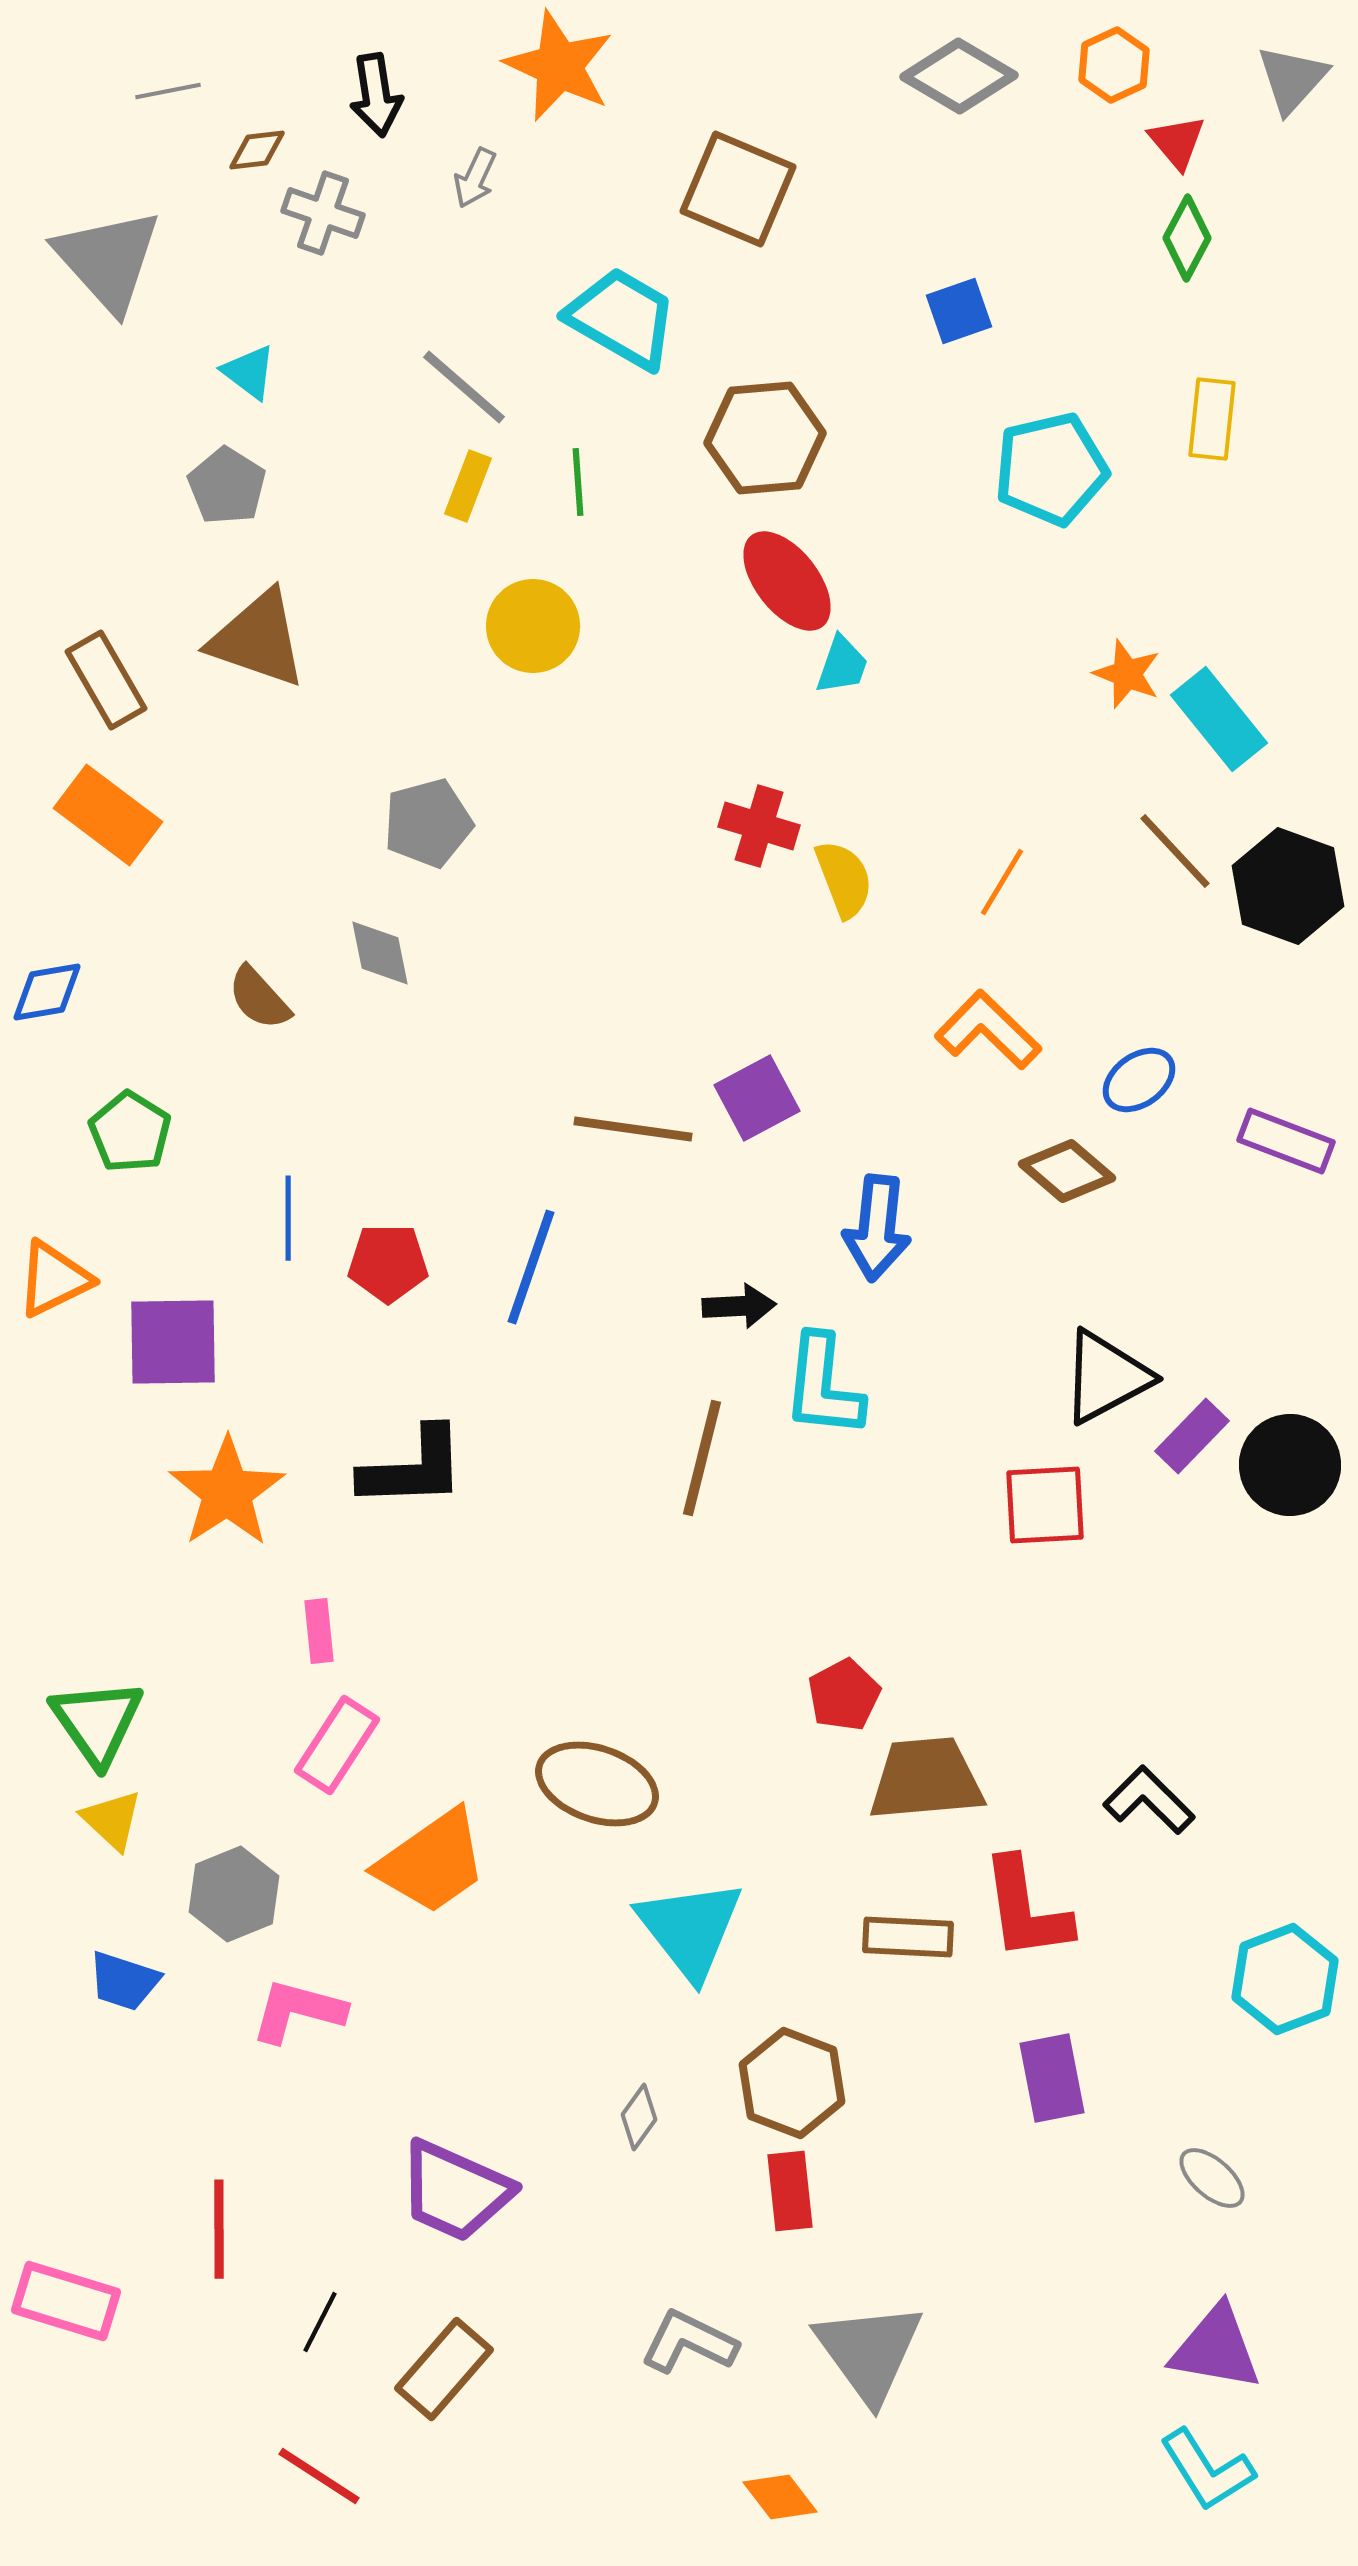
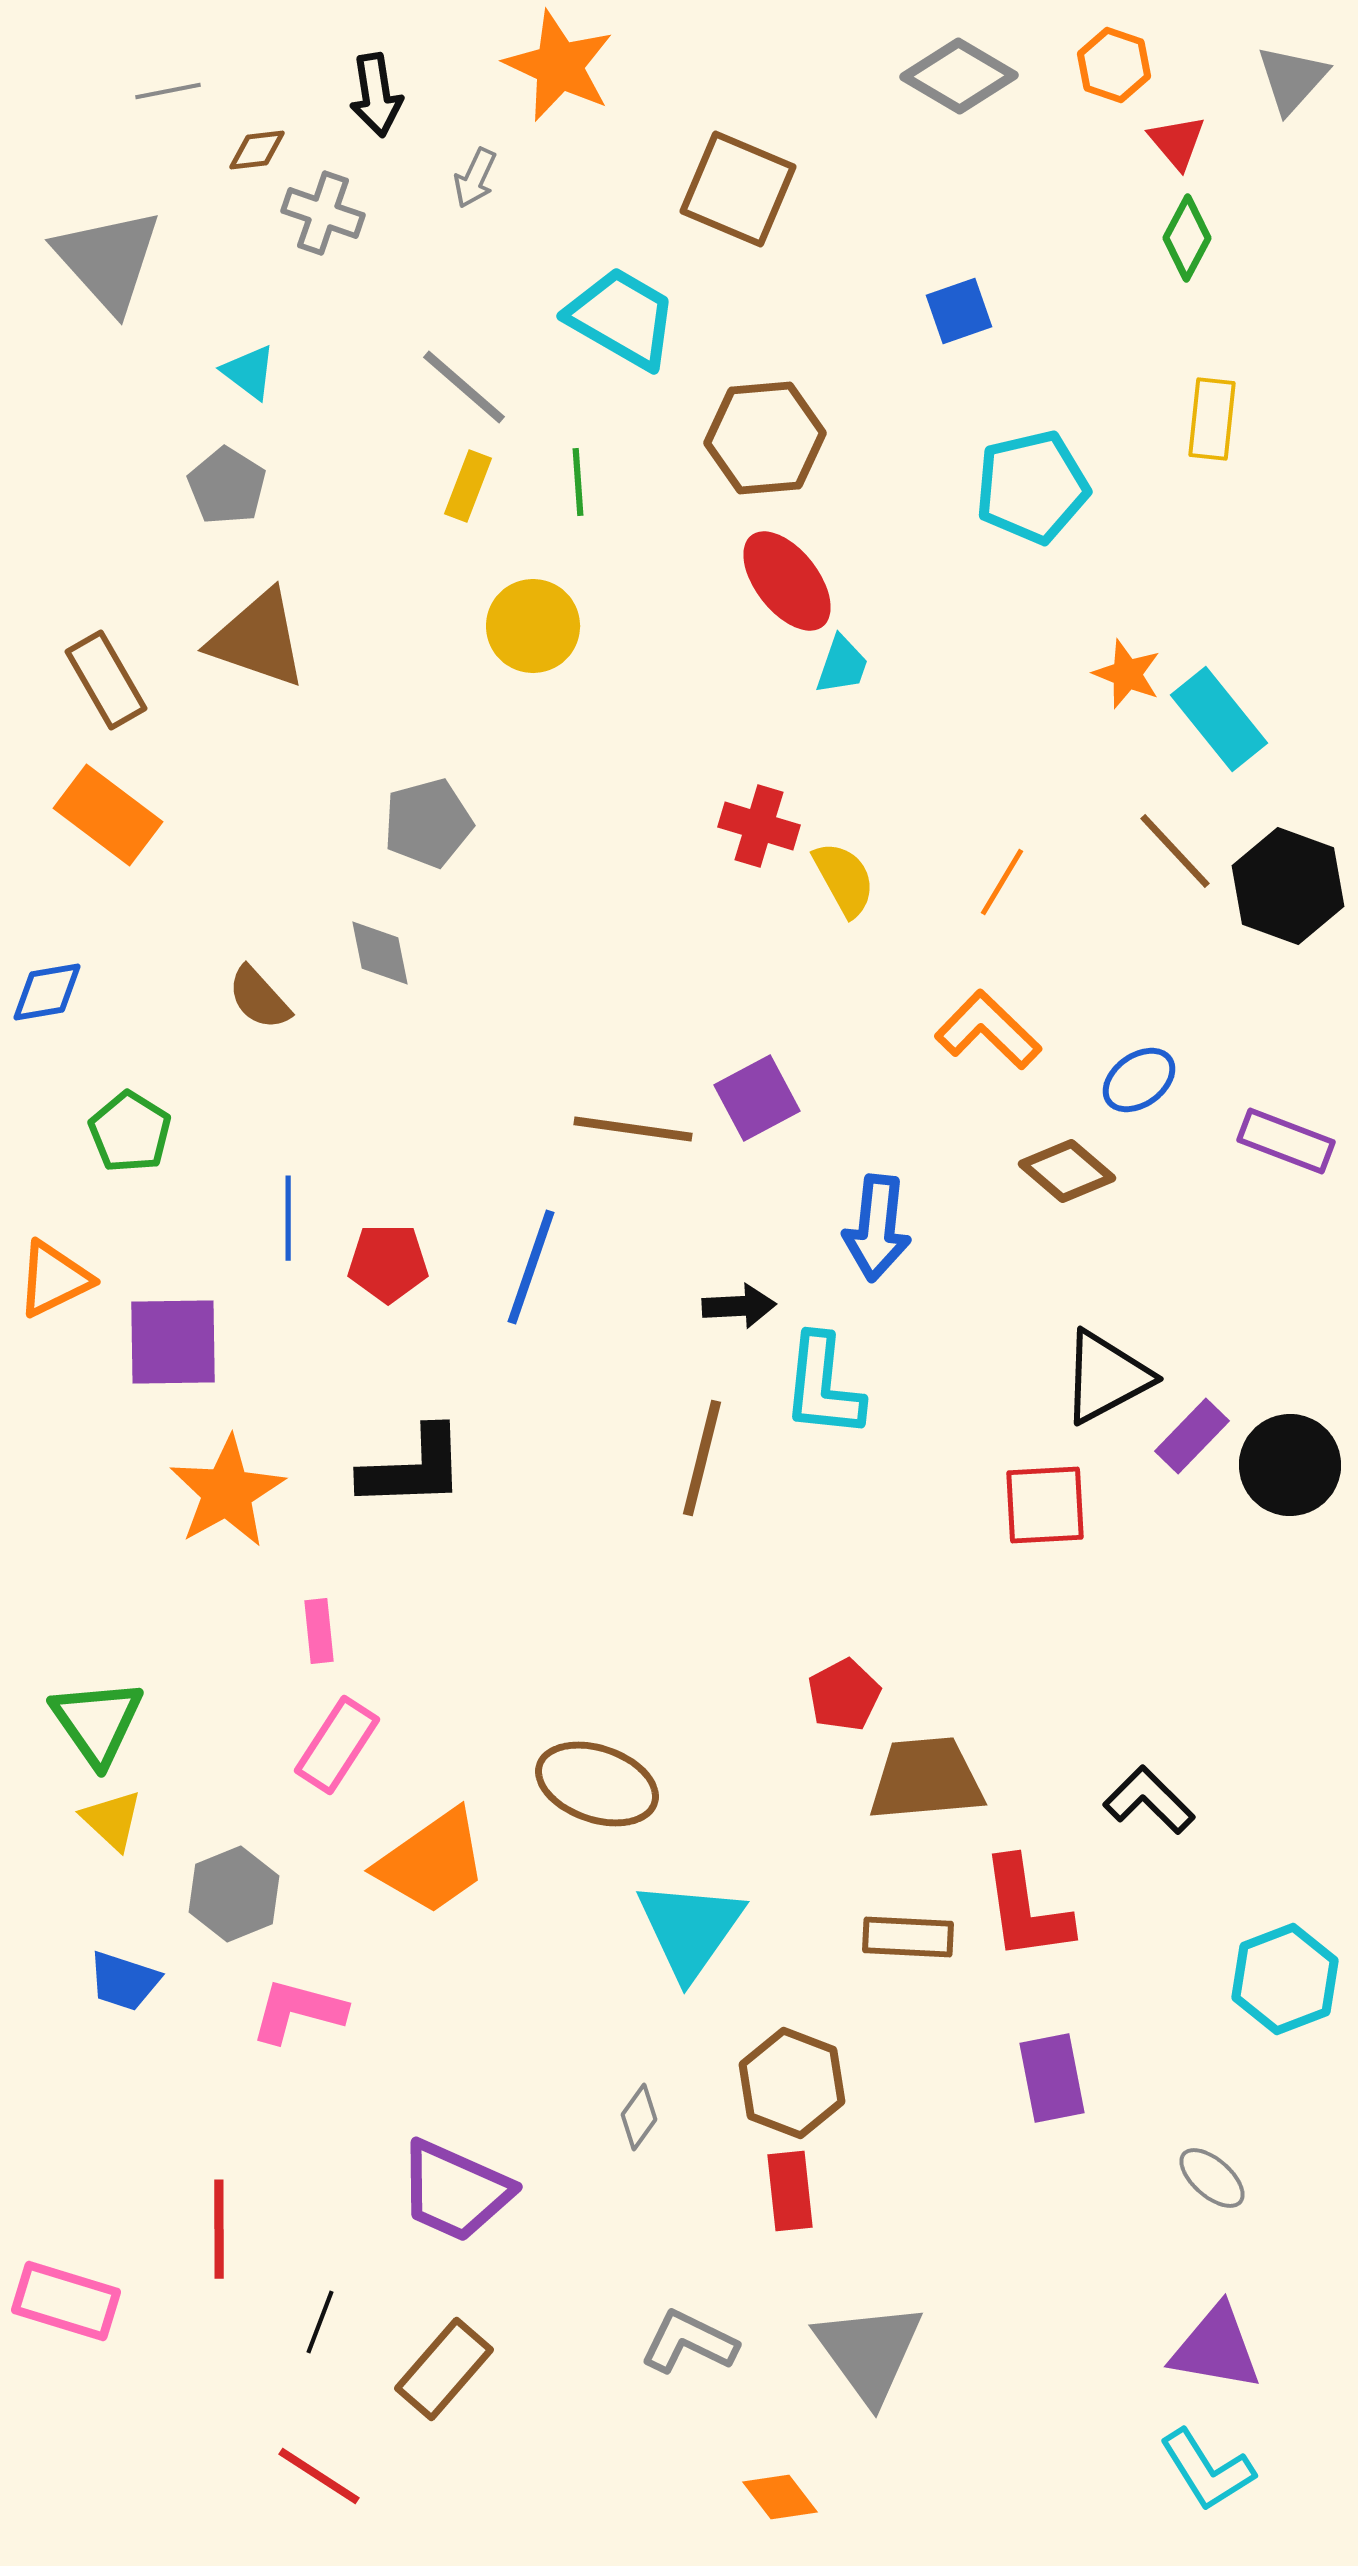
orange hexagon at (1114, 65): rotated 16 degrees counterclockwise
cyan pentagon at (1051, 469): moved 19 px left, 18 px down
yellow semicircle at (844, 879): rotated 8 degrees counterclockwise
orange star at (227, 1492): rotated 4 degrees clockwise
cyan triangle at (690, 1929): rotated 13 degrees clockwise
black line at (320, 2322): rotated 6 degrees counterclockwise
